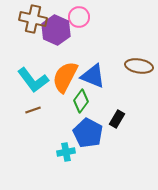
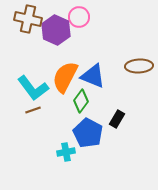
brown cross: moved 5 px left
brown ellipse: rotated 12 degrees counterclockwise
cyan L-shape: moved 8 px down
